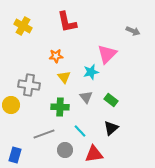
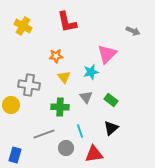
cyan line: rotated 24 degrees clockwise
gray circle: moved 1 px right, 2 px up
